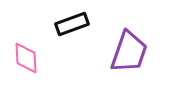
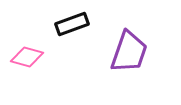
pink diamond: moved 1 px right, 1 px up; rotated 72 degrees counterclockwise
